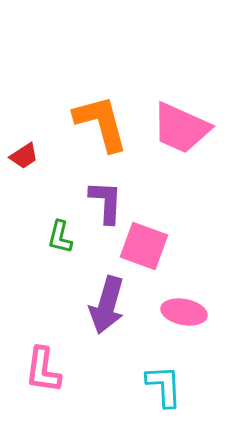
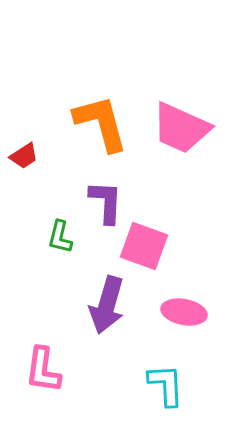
cyan L-shape: moved 2 px right, 1 px up
